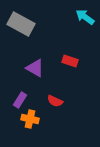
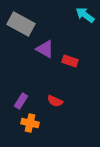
cyan arrow: moved 2 px up
purple triangle: moved 10 px right, 19 px up
purple rectangle: moved 1 px right, 1 px down
orange cross: moved 4 px down
